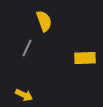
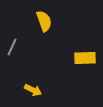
gray line: moved 15 px left, 1 px up
yellow arrow: moved 9 px right, 5 px up
